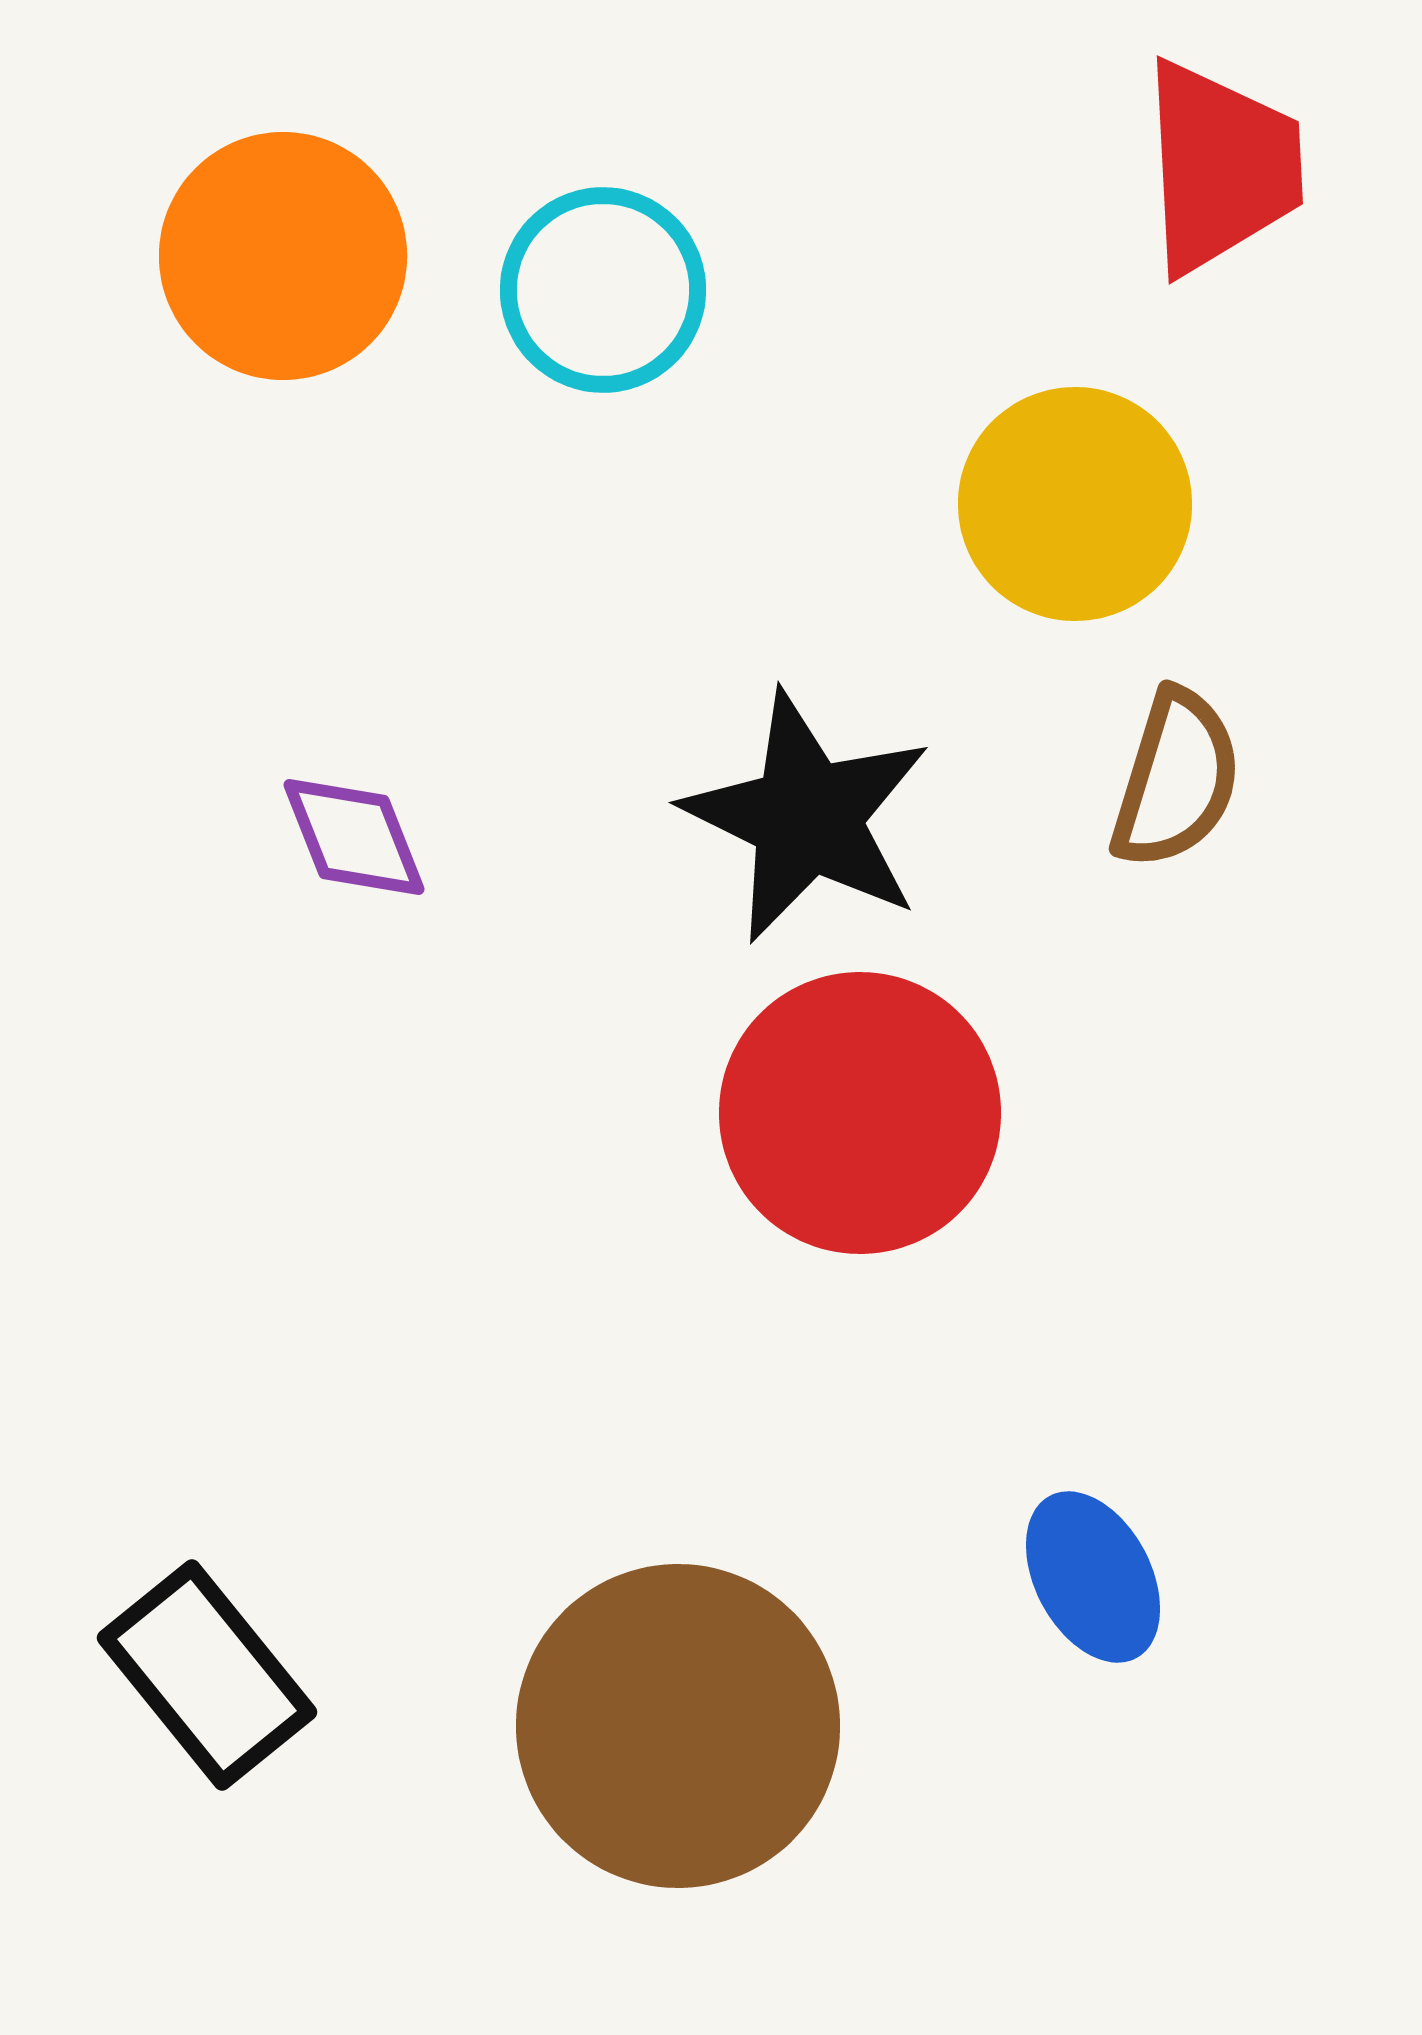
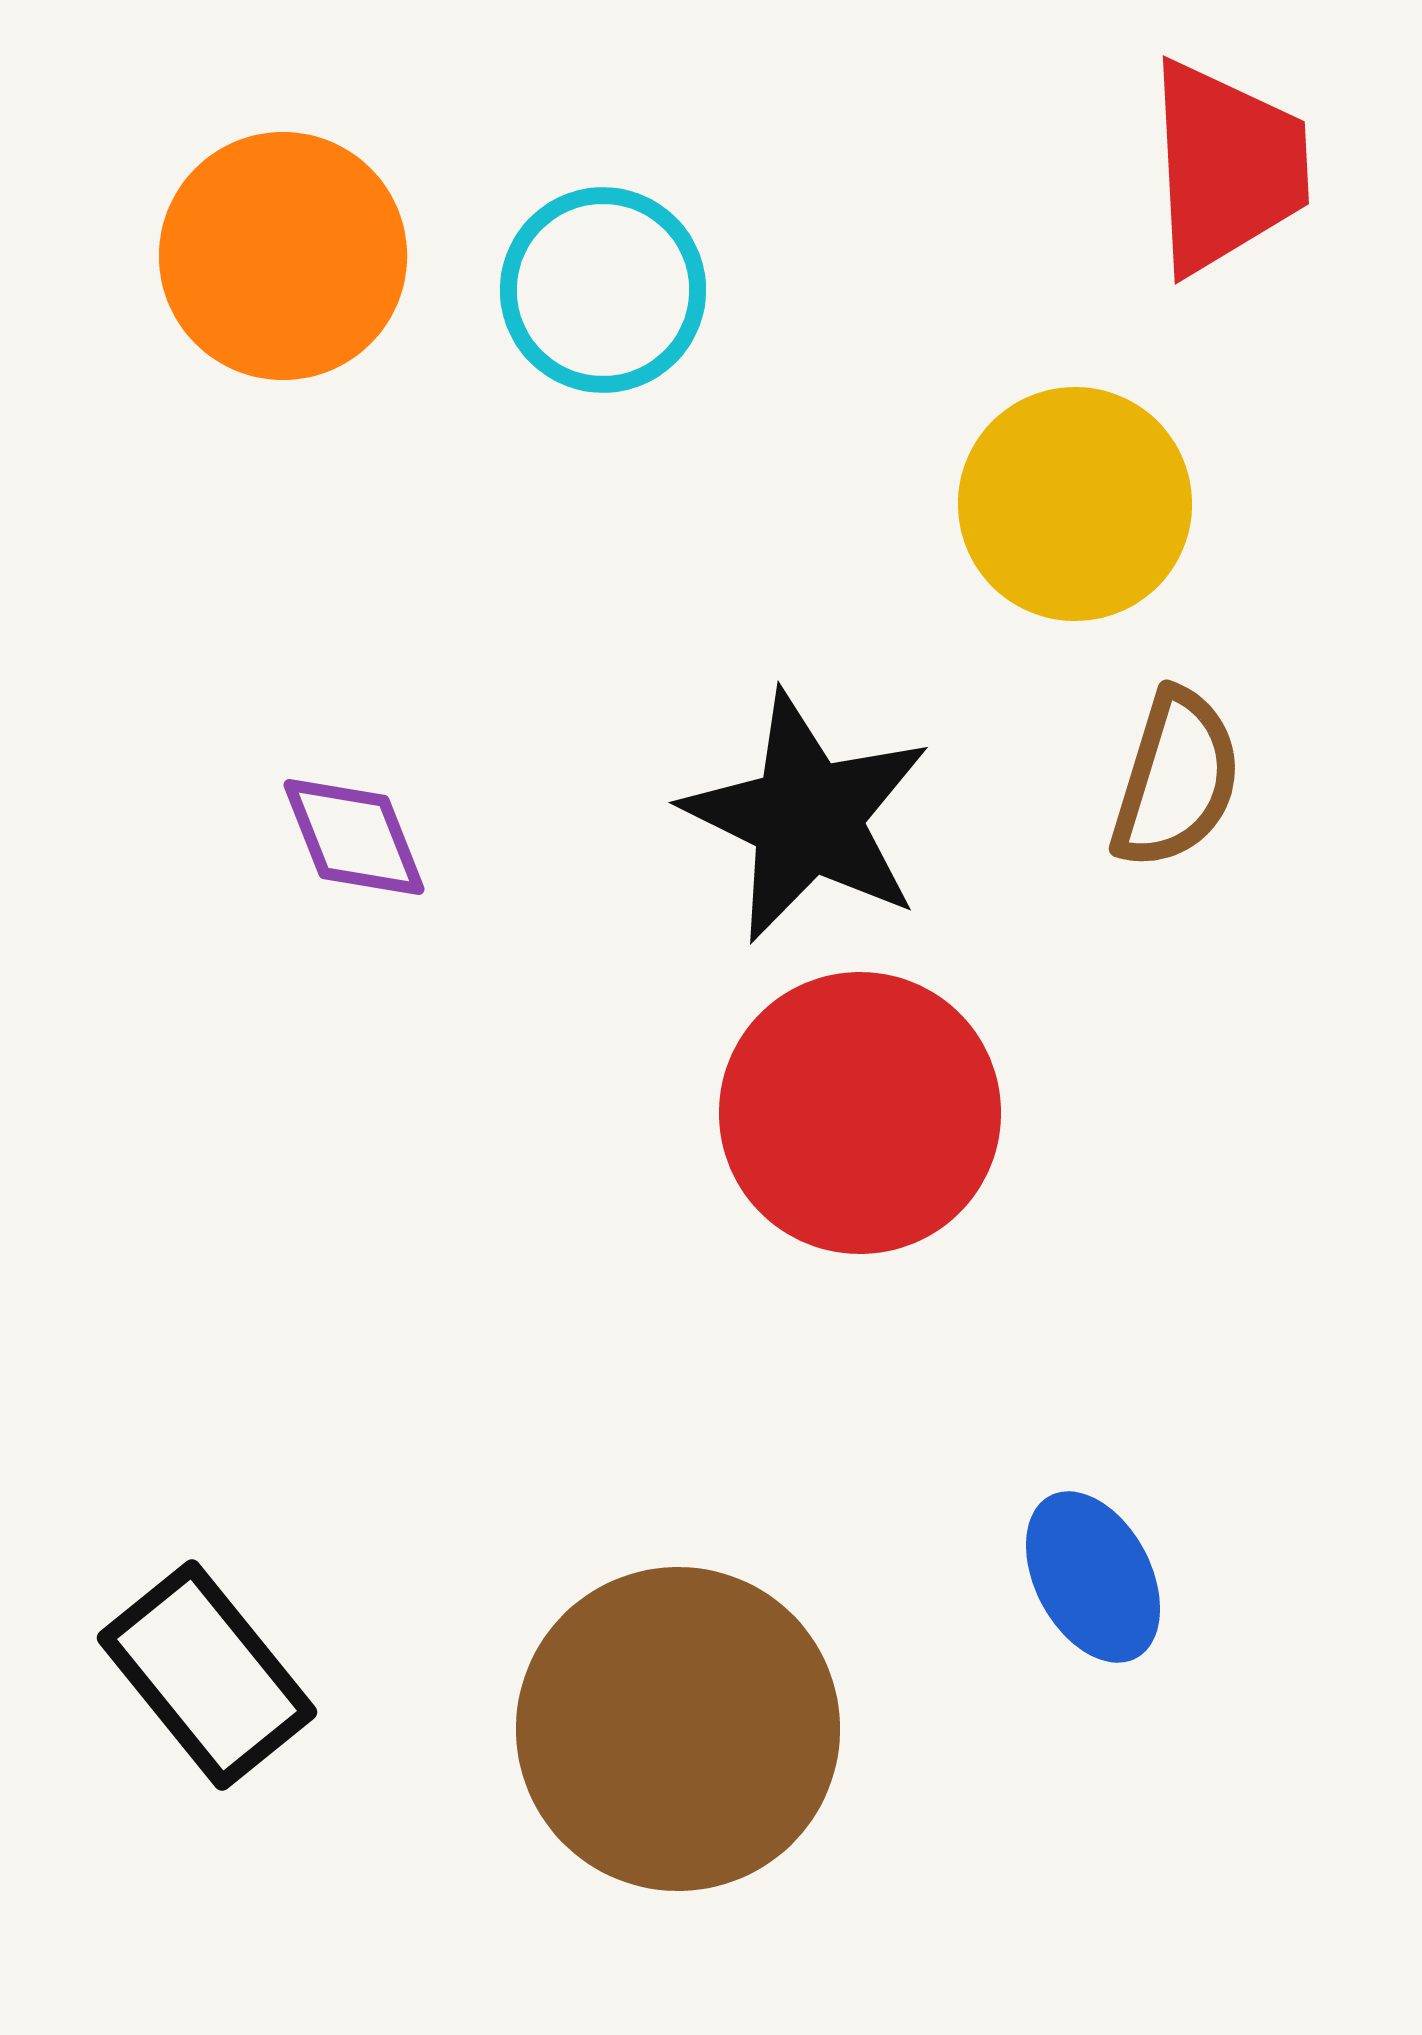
red trapezoid: moved 6 px right
brown circle: moved 3 px down
